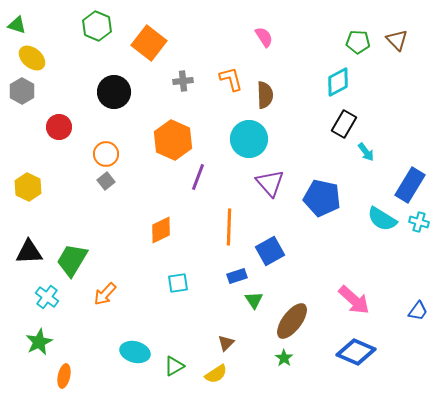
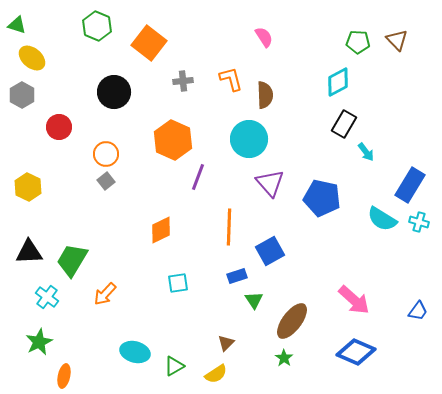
gray hexagon at (22, 91): moved 4 px down
